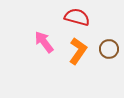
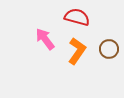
pink arrow: moved 1 px right, 3 px up
orange L-shape: moved 1 px left
